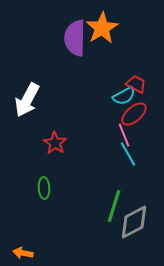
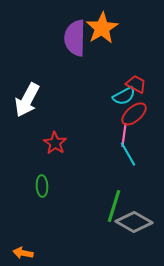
pink line: rotated 30 degrees clockwise
green ellipse: moved 2 px left, 2 px up
gray diamond: rotated 57 degrees clockwise
